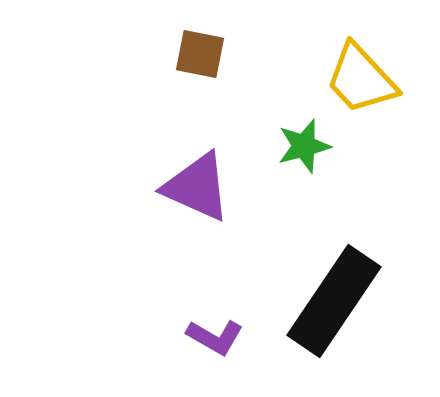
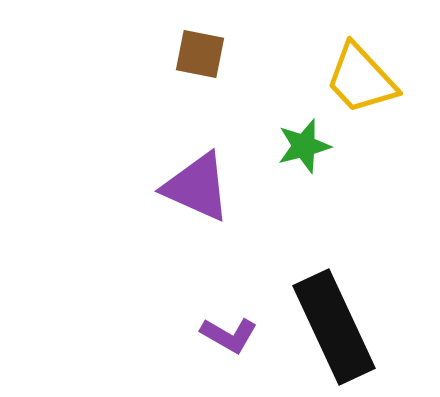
black rectangle: moved 26 px down; rotated 59 degrees counterclockwise
purple L-shape: moved 14 px right, 2 px up
